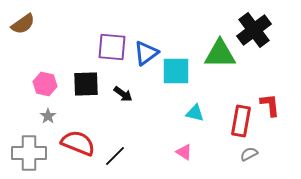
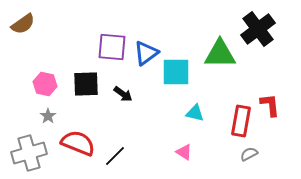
black cross: moved 4 px right, 1 px up
cyan square: moved 1 px down
gray cross: rotated 16 degrees counterclockwise
